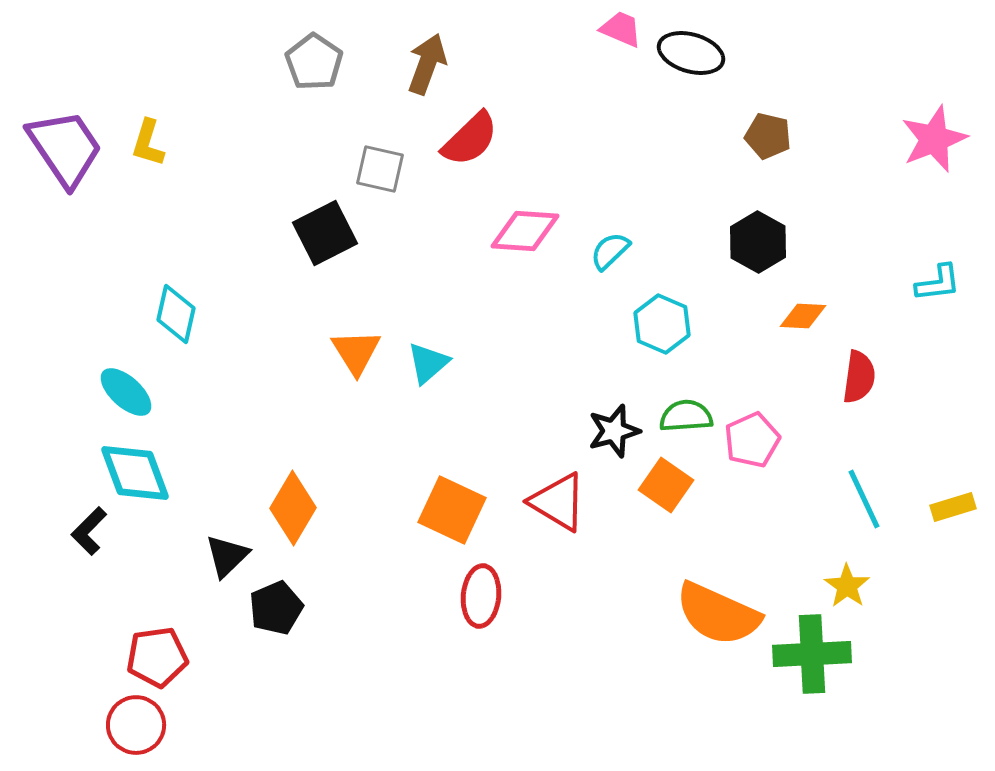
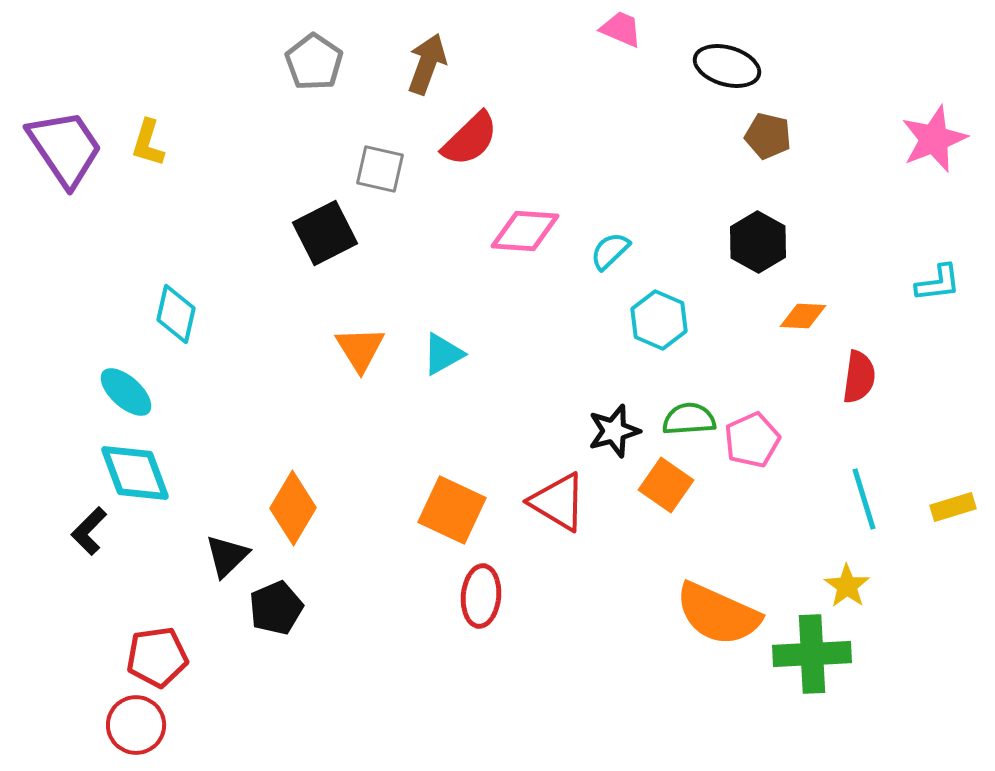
black ellipse at (691, 53): moved 36 px right, 13 px down
cyan hexagon at (662, 324): moved 3 px left, 4 px up
orange triangle at (356, 352): moved 4 px right, 3 px up
cyan triangle at (428, 363): moved 15 px right, 9 px up; rotated 12 degrees clockwise
green semicircle at (686, 416): moved 3 px right, 3 px down
cyan line at (864, 499): rotated 8 degrees clockwise
